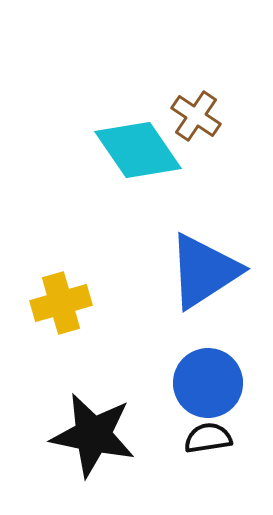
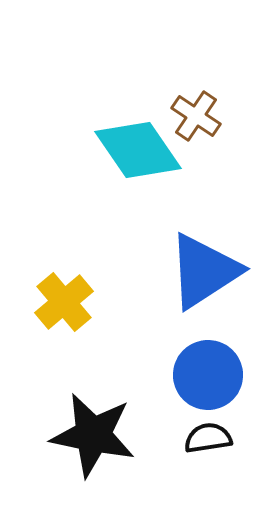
yellow cross: moved 3 px right, 1 px up; rotated 24 degrees counterclockwise
blue circle: moved 8 px up
